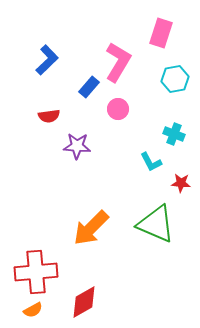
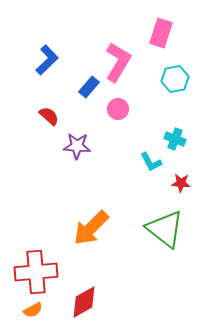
red semicircle: rotated 130 degrees counterclockwise
cyan cross: moved 1 px right, 5 px down
green triangle: moved 9 px right, 5 px down; rotated 15 degrees clockwise
